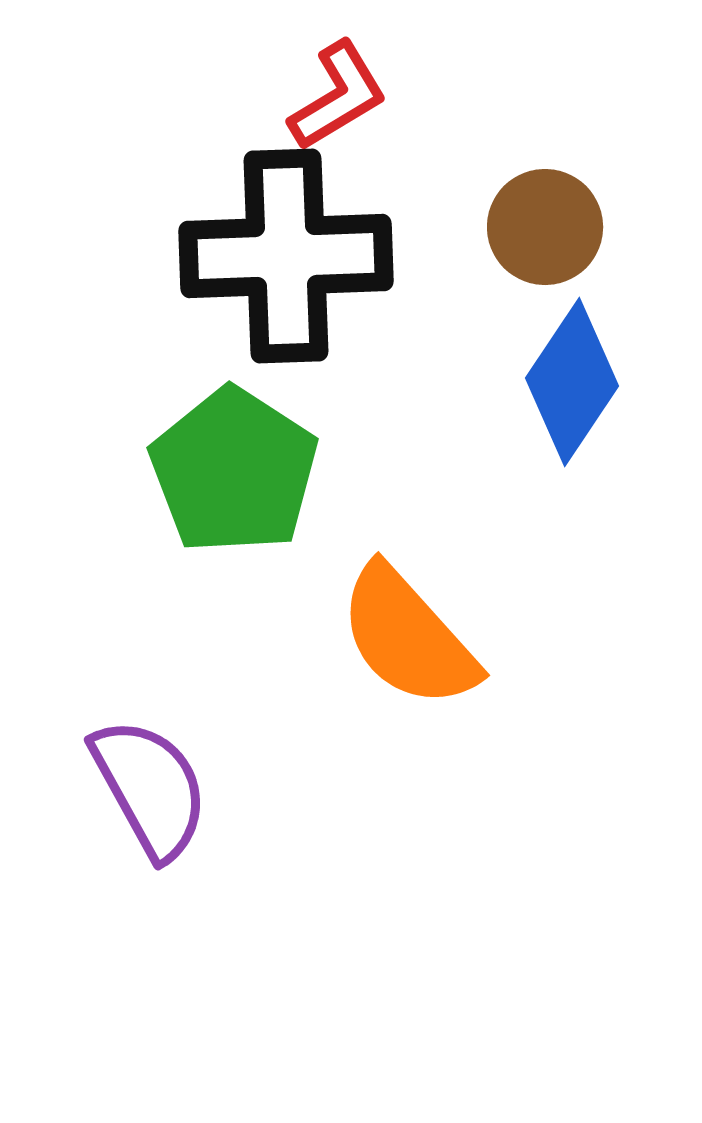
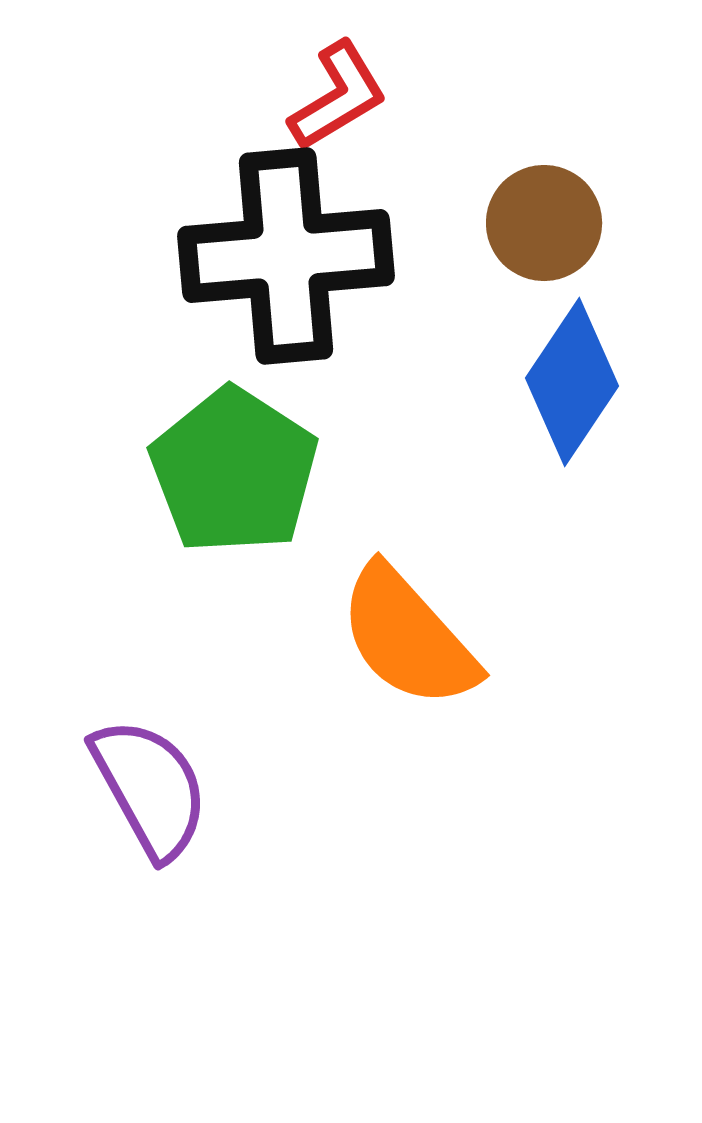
brown circle: moved 1 px left, 4 px up
black cross: rotated 3 degrees counterclockwise
